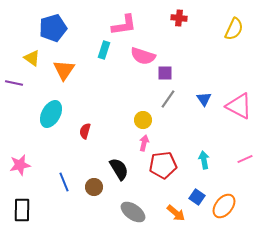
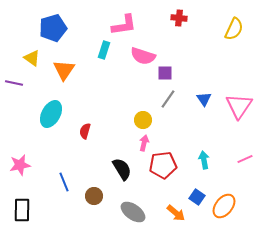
pink triangle: rotated 36 degrees clockwise
black semicircle: moved 3 px right
brown circle: moved 9 px down
